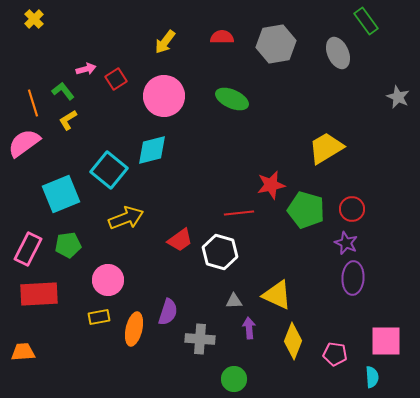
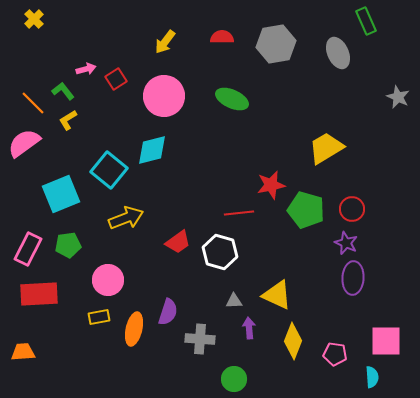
green rectangle at (366, 21): rotated 12 degrees clockwise
orange line at (33, 103): rotated 28 degrees counterclockwise
red trapezoid at (180, 240): moved 2 px left, 2 px down
